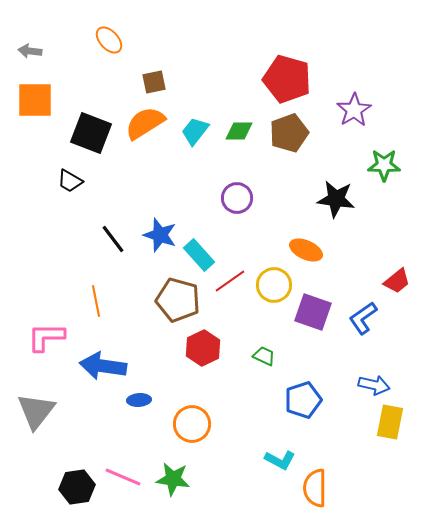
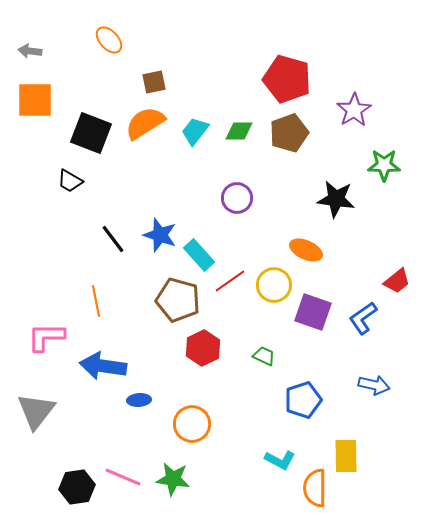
yellow rectangle at (390, 422): moved 44 px left, 34 px down; rotated 12 degrees counterclockwise
